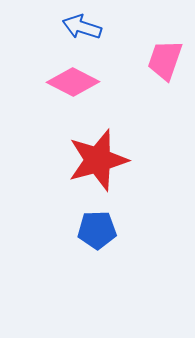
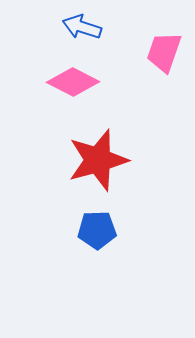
pink trapezoid: moved 1 px left, 8 px up
